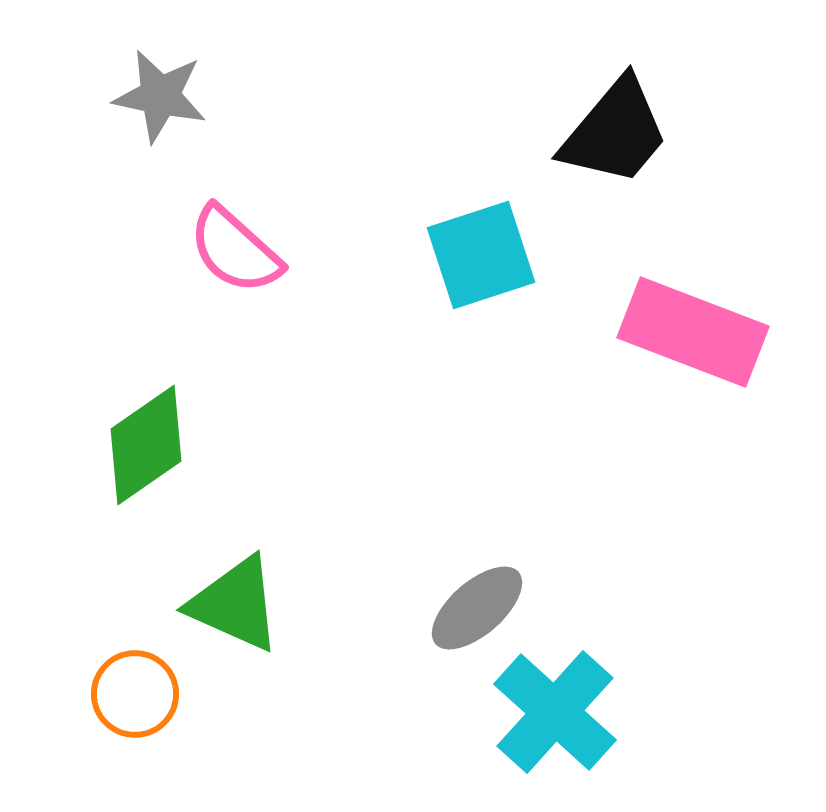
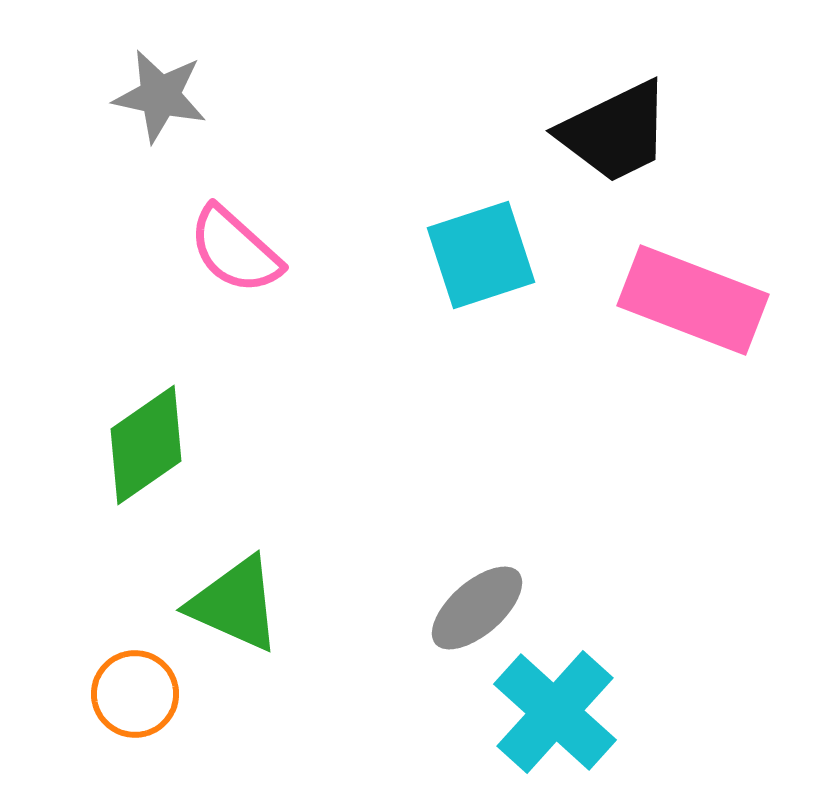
black trapezoid: rotated 24 degrees clockwise
pink rectangle: moved 32 px up
